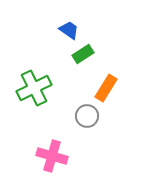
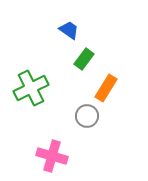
green rectangle: moved 1 px right, 5 px down; rotated 20 degrees counterclockwise
green cross: moved 3 px left
